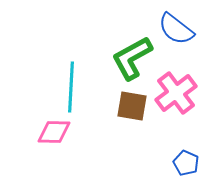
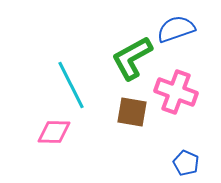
blue semicircle: rotated 123 degrees clockwise
cyan line: moved 2 px up; rotated 30 degrees counterclockwise
pink cross: moved 1 px up; rotated 33 degrees counterclockwise
brown square: moved 6 px down
